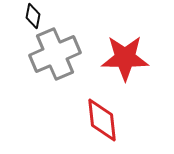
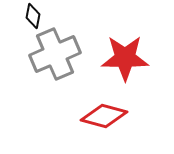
red diamond: moved 2 px right, 4 px up; rotated 69 degrees counterclockwise
